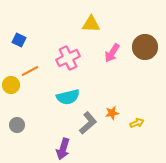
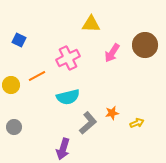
brown circle: moved 2 px up
orange line: moved 7 px right, 5 px down
gray circle: moved 3 px left, 2 px down
